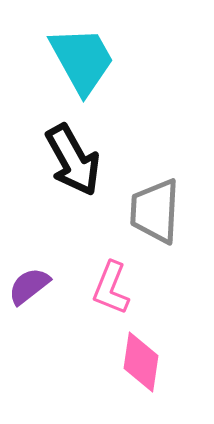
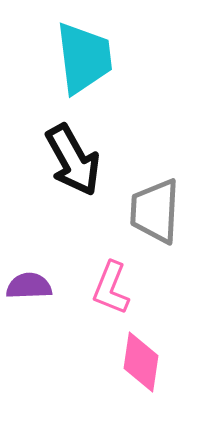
cyan trapezoid: moved 2 px right, 2 px up; rotated 22 degrees clockwise
purple semicircle: rotated 36 degrees clockwise
